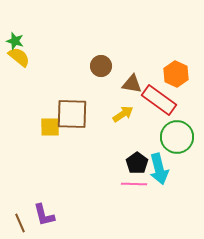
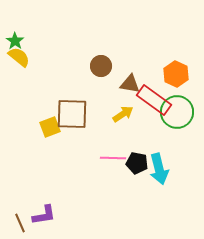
green star: rotated 18 degrees clockwise
brown triangle: moved 2 px left
red rectangle: moved 5 px left
yellow square: rotated 20 degrees counterclockwise
green circle: moved 25 px up
black pentagon: rotated 25 degrees counterclockwise
pink line: moved 21 px left, 26 px up
purple L-shape: rotated 85 degrees counterclockwise
